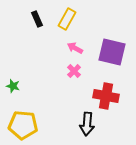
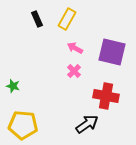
black arrow: rotated 130 degrees counterclockwise
